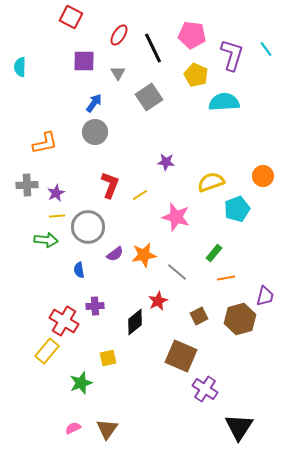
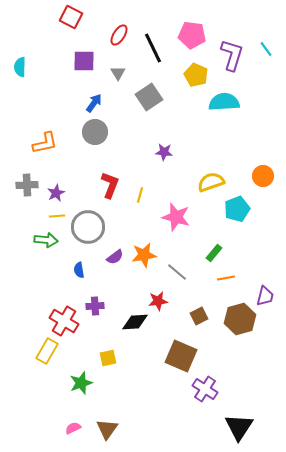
purple star at (166, 162): moved 2 px left, 10 px up
yellow line at (140, 195): rotated 42 degrees counterclockwise
purple semicircle at (115, 254): moved 3 px down
red star at (158, 301): rotated 18 degrees clockwise
black diamond at (135, 322): rotated 36 degrees clockwise
yellow rectangle at (47, 351): rotated 10 degrees counterclockwise
